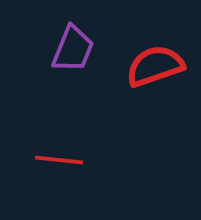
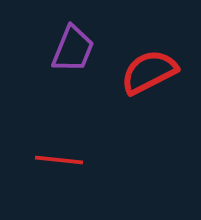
red semicircle: moved 6 px left, 6 px down; rotated 8 degrees counterclockwise
